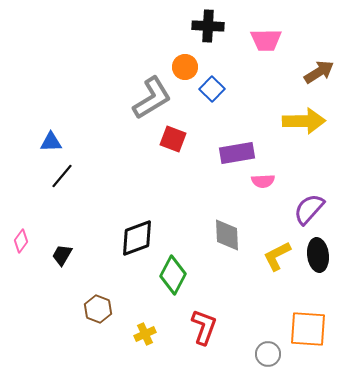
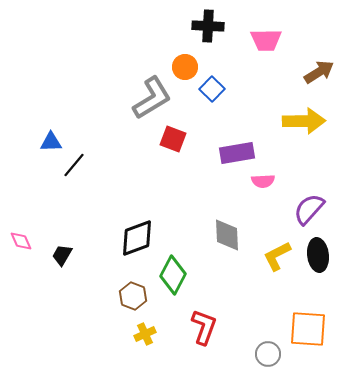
black line: moved 12 px right, 11 px up
pink diamond: rotated 60 degrees counterclockwise
brown hexagon: moved 35 px right, 13 px up
